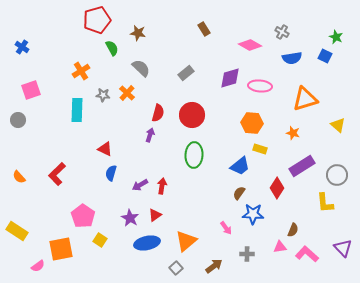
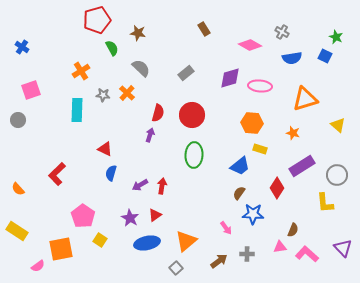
orange semicircle at (19, 177): moved 1 px left, 12 px down
brown arrow at (214, 266): moved 5 px right, 5 px up
